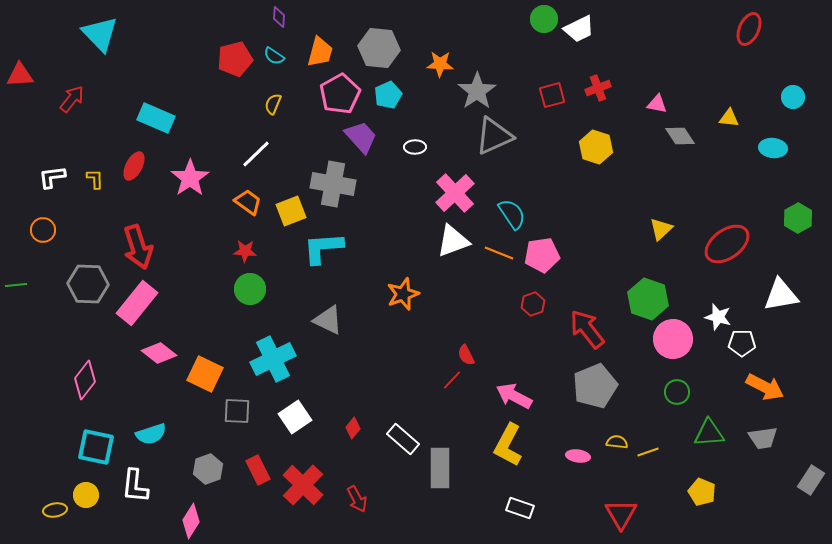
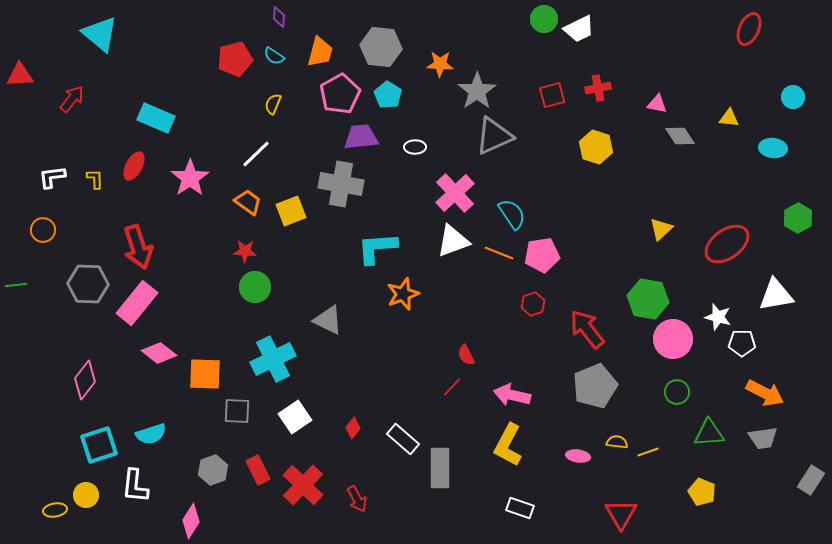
cyan triangle at (100, 34): rotated 6 degrees counterclockwise
gray hexagon at (379, 48): moved 2 px right, 1 px up
red cross at (598, 88): rotated 10 degrees clockwise
cyan pentagon at (388, 95): rotated 16 degrees counterclockwise
purple trapezoid at (361, 137): rotated 54 degrees counterclockwise
gray cross at (333, 184): moved 8 px right
cyan L-shape at (323, 248): moved 54 px right
green circle at (250, 289): moved 5 px right, 2 px up
white triangle at (781, 295): moved 5 px left
green hexagon at (648, 299): rotated 9 degrees counterclockwise
orange square at (205, 374): rotated 24 degrees counterclockwise
red line at (452, 380): moved 7 px down
orange arrow at (765, 387): moved 6 px down
pink arrow at (514, 396): moved 2 px left, 1 px up; rotated 15 degrees counterclockwise
cyan square at (96, 447): moved 3 px right, 2 px up; rotated 30 degrees counterclockwise
gray hexagon at (208, 469): moved 5 px right, 1 px down
